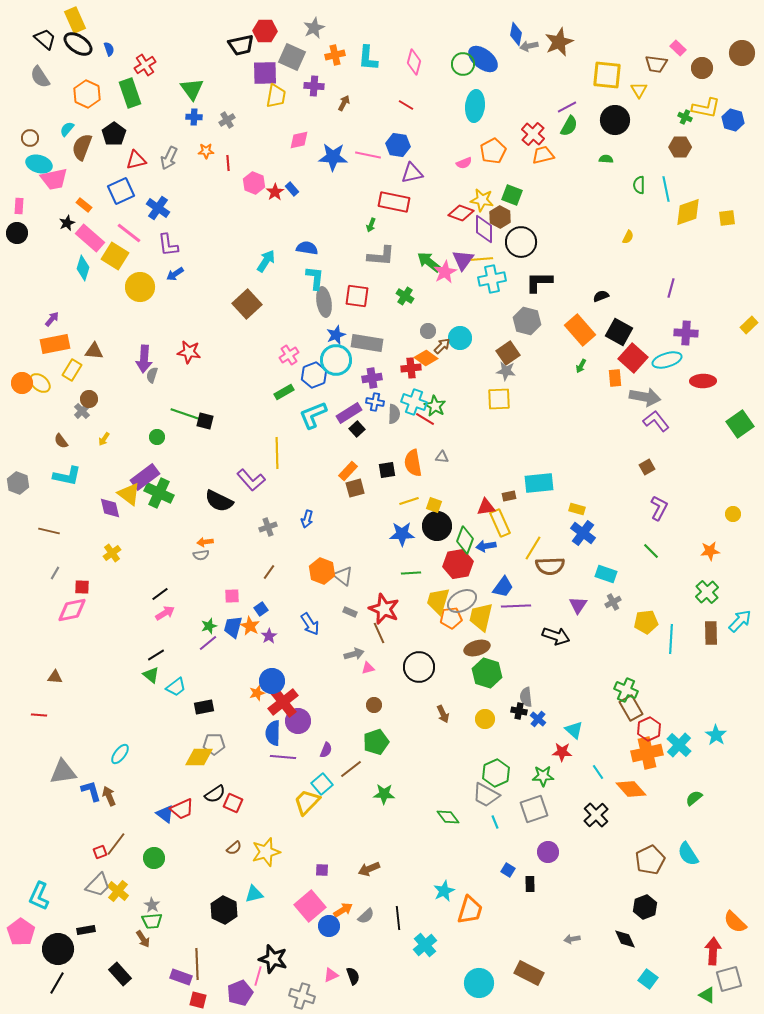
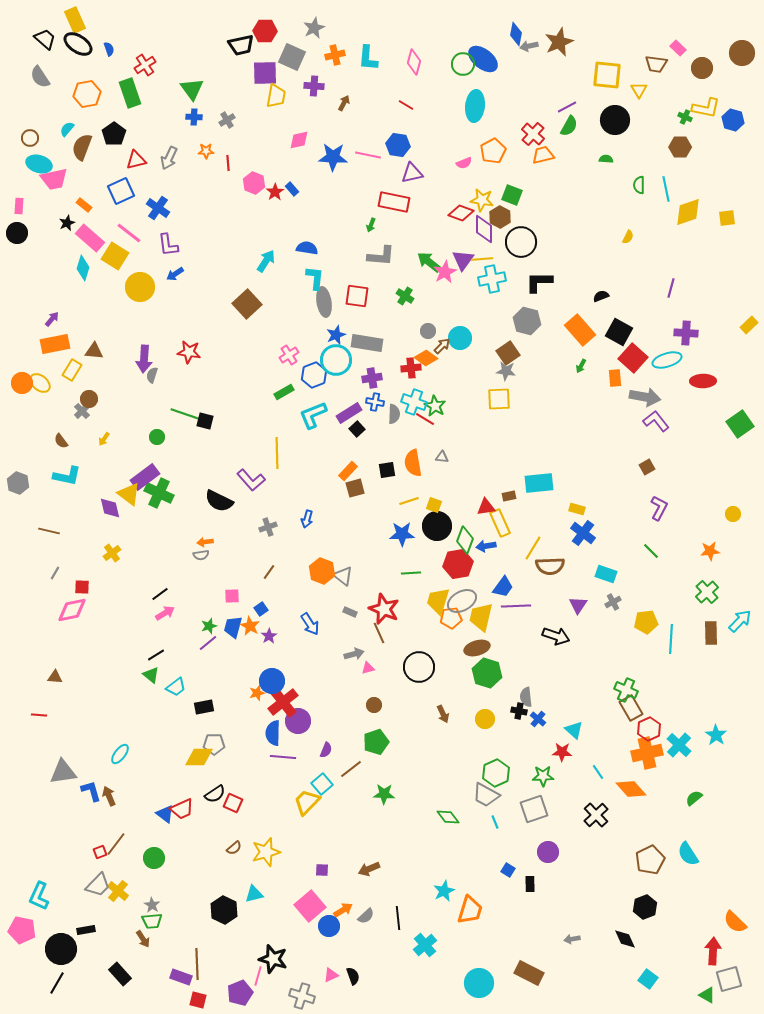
orange hexagon at (87, 94): rotated 24 degrees clockwise
pink pentagon at (21, 932): moved 1 px right, 2 px up; rotated 24 degrees counterclockwise
black circle at (58, 949): moved 3 px right
